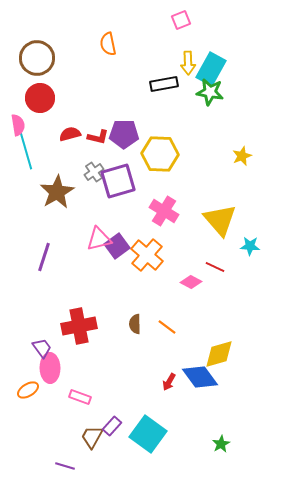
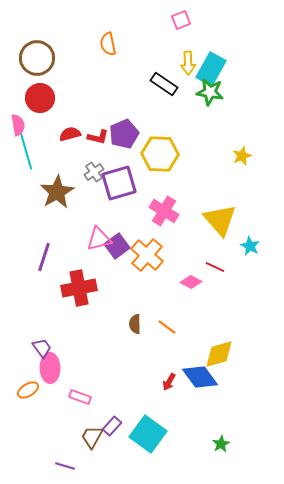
black rectangle at (164, 84): rotated 44 degrees clockwise
purple pentagon at (124, 134): rotated 24 degrees counterclockwise
purple square at (118, 181): moved 1 px right, 2 px down
cyan star at (250, 246): rotated 24 degrees clockwise
red cross at (79, 326): moved 38 px up
